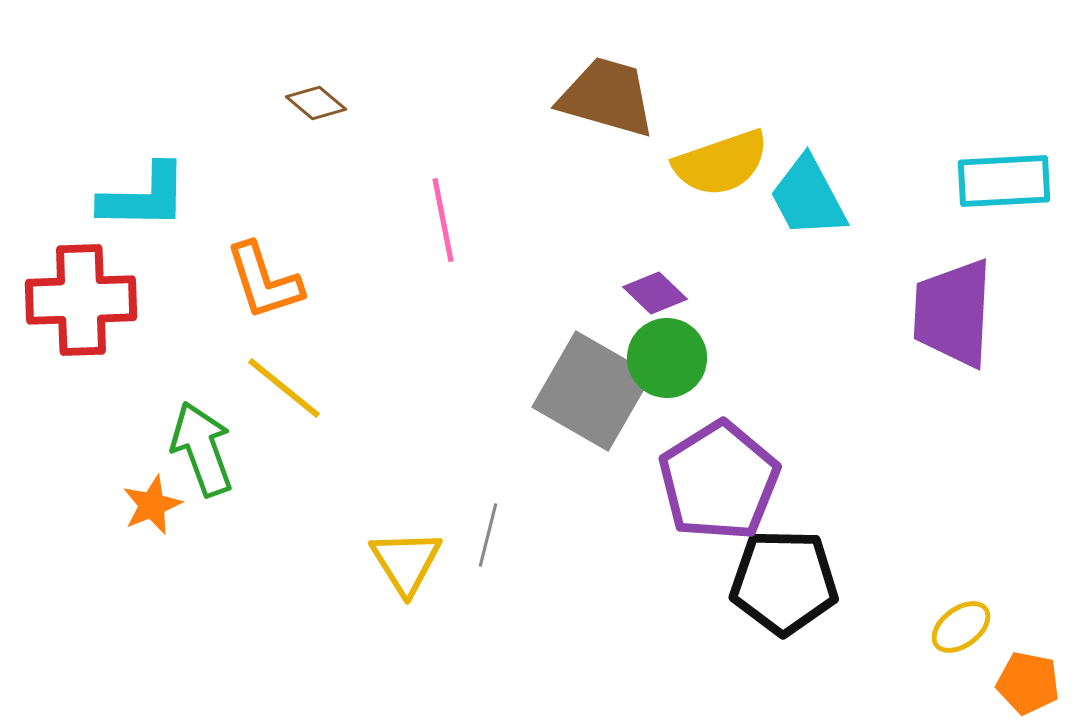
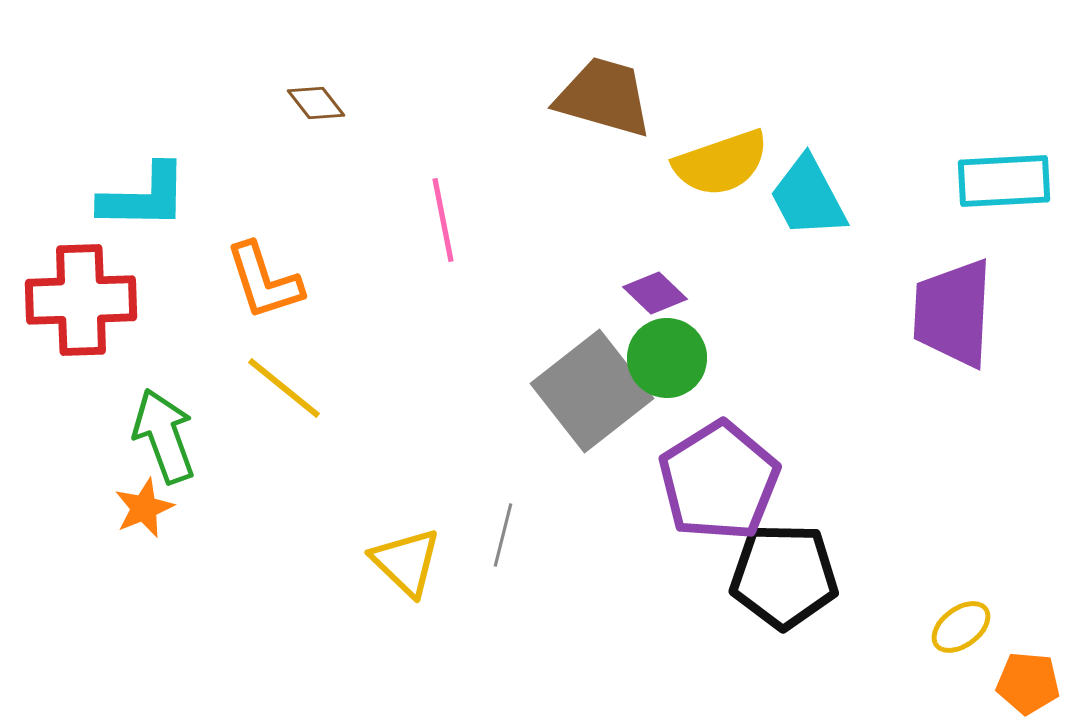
brown trapezoid: moved 3 px left
brown diamond: rotated 12 degrees clockwise
gray square: rotated 22 degrees clockwise
green arrow: moved 38 px left, 13 px up
orange star: moved 8 px left, 3 px down
gray line: moved 15 px right
yellow triangle: rotated 14 degrees counterclockwise
black pentagon: moved 6 px up
orange pentagon: rotated 6 degrees counterclockwise
